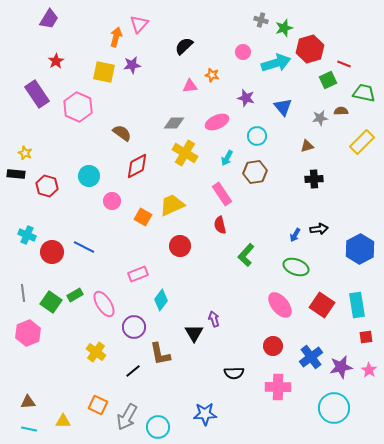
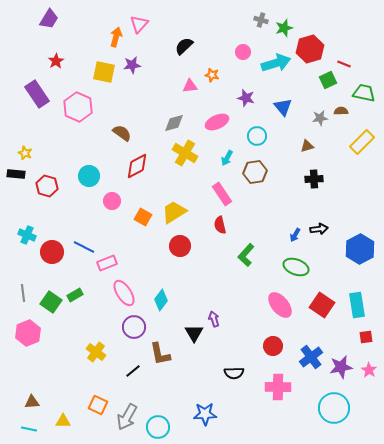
gray diamond at (174, 123): rotated 15 degrees counterclockwise
yellow trapezoid at (172, 205): moved 2 px right, 7 px down; rotated 8 degrees counterclockwise
pink rectangle at (138, 274): moved 31 px left, 11 px up
pink ellipse at (104, 304): moved 20 px right, 11 px up
brown triangle at (28, 402): moved 4 px right
